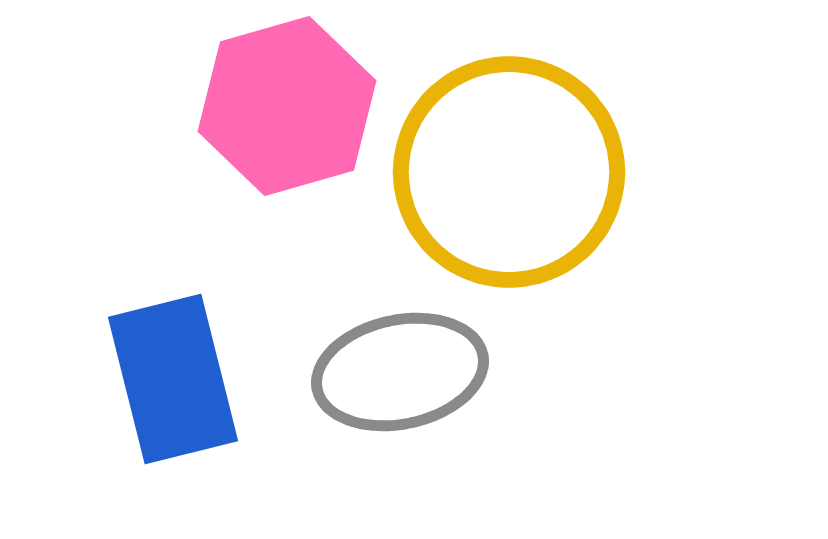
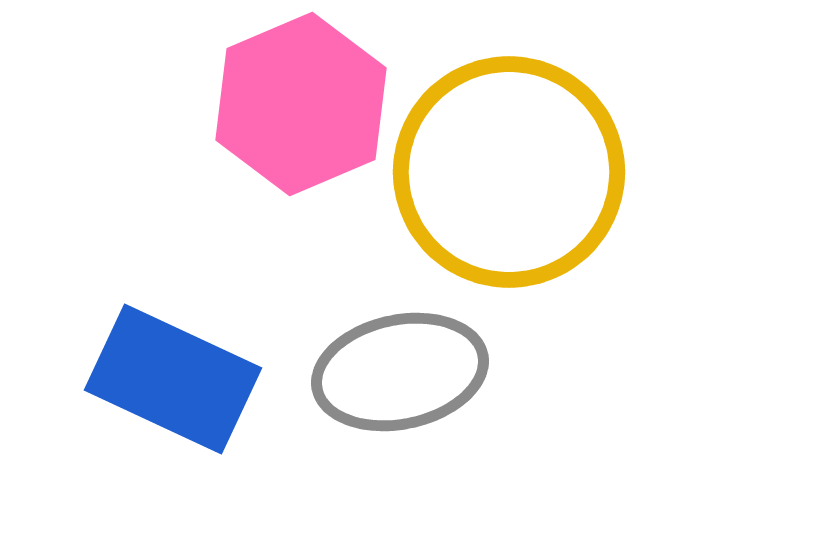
pink hexagon: moved 14 px right, 2 px up; rotated 7 degrees counterclockwise
blue rectangle: rotated 51 degrees counterclockwise
